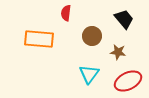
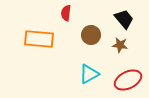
brown circle: moved 1 px left, 1 px up
brown star: moved 2 px right, 7 px up
cyan triangle: rotated 25 degrees clockwise
red ellipse: moved 1 px up
